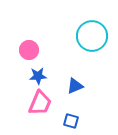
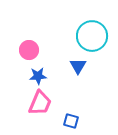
blue triangle: moved 3 px right, 20 px up; rotated 36 degrees counterclockwise
